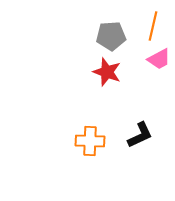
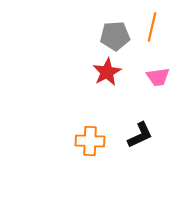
orange line: moved 1 px left, 1 px down
gray pentagon: moved 4 px right
pink trapezoid: moved 1 px left, 18 px down; rotated 20 degrees clockwise
red star: rotated 24 degrees clockwise
